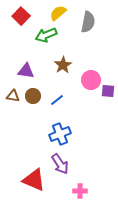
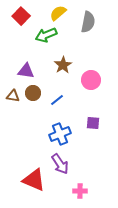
purple square: moved 15 px left, 32 px down
brown circle: moved 3 px up
